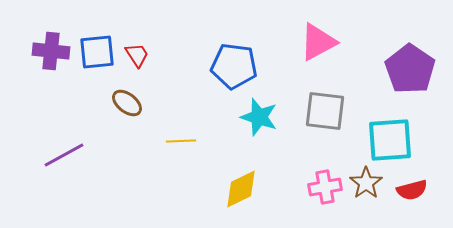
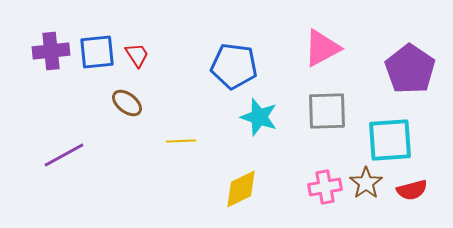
pink triangle: moved 4 px right, 6 px down
purple cross: rotated 12 degrees counterclockwise
gray square: moved 2 px right; rotated 9 degrees counterclockwise
